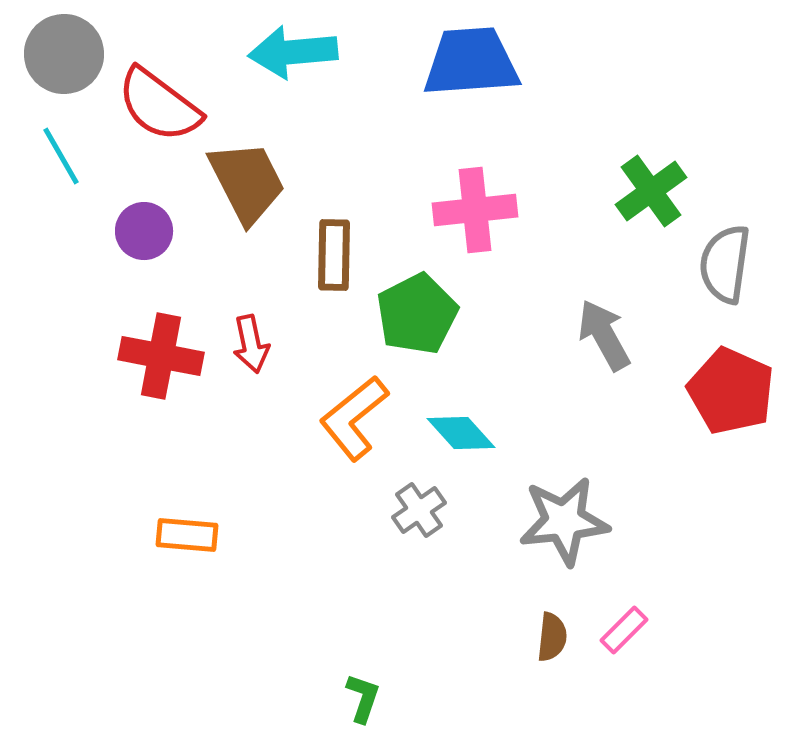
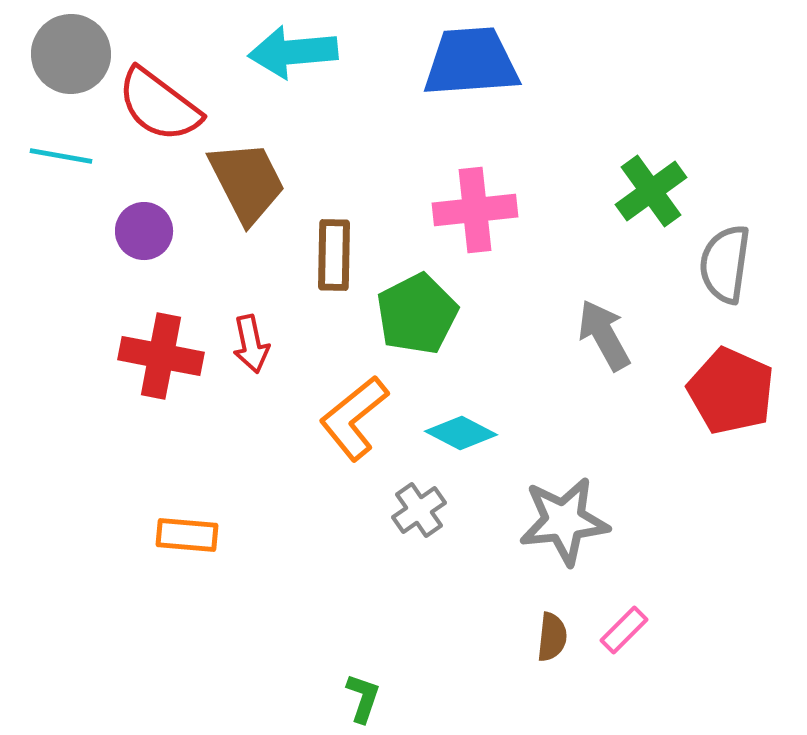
gray circle: moved 7 px right
cyan line: rotated 50 degrees counterclockwise
cyan diamond: rotated 20 degrees counterclockwise
